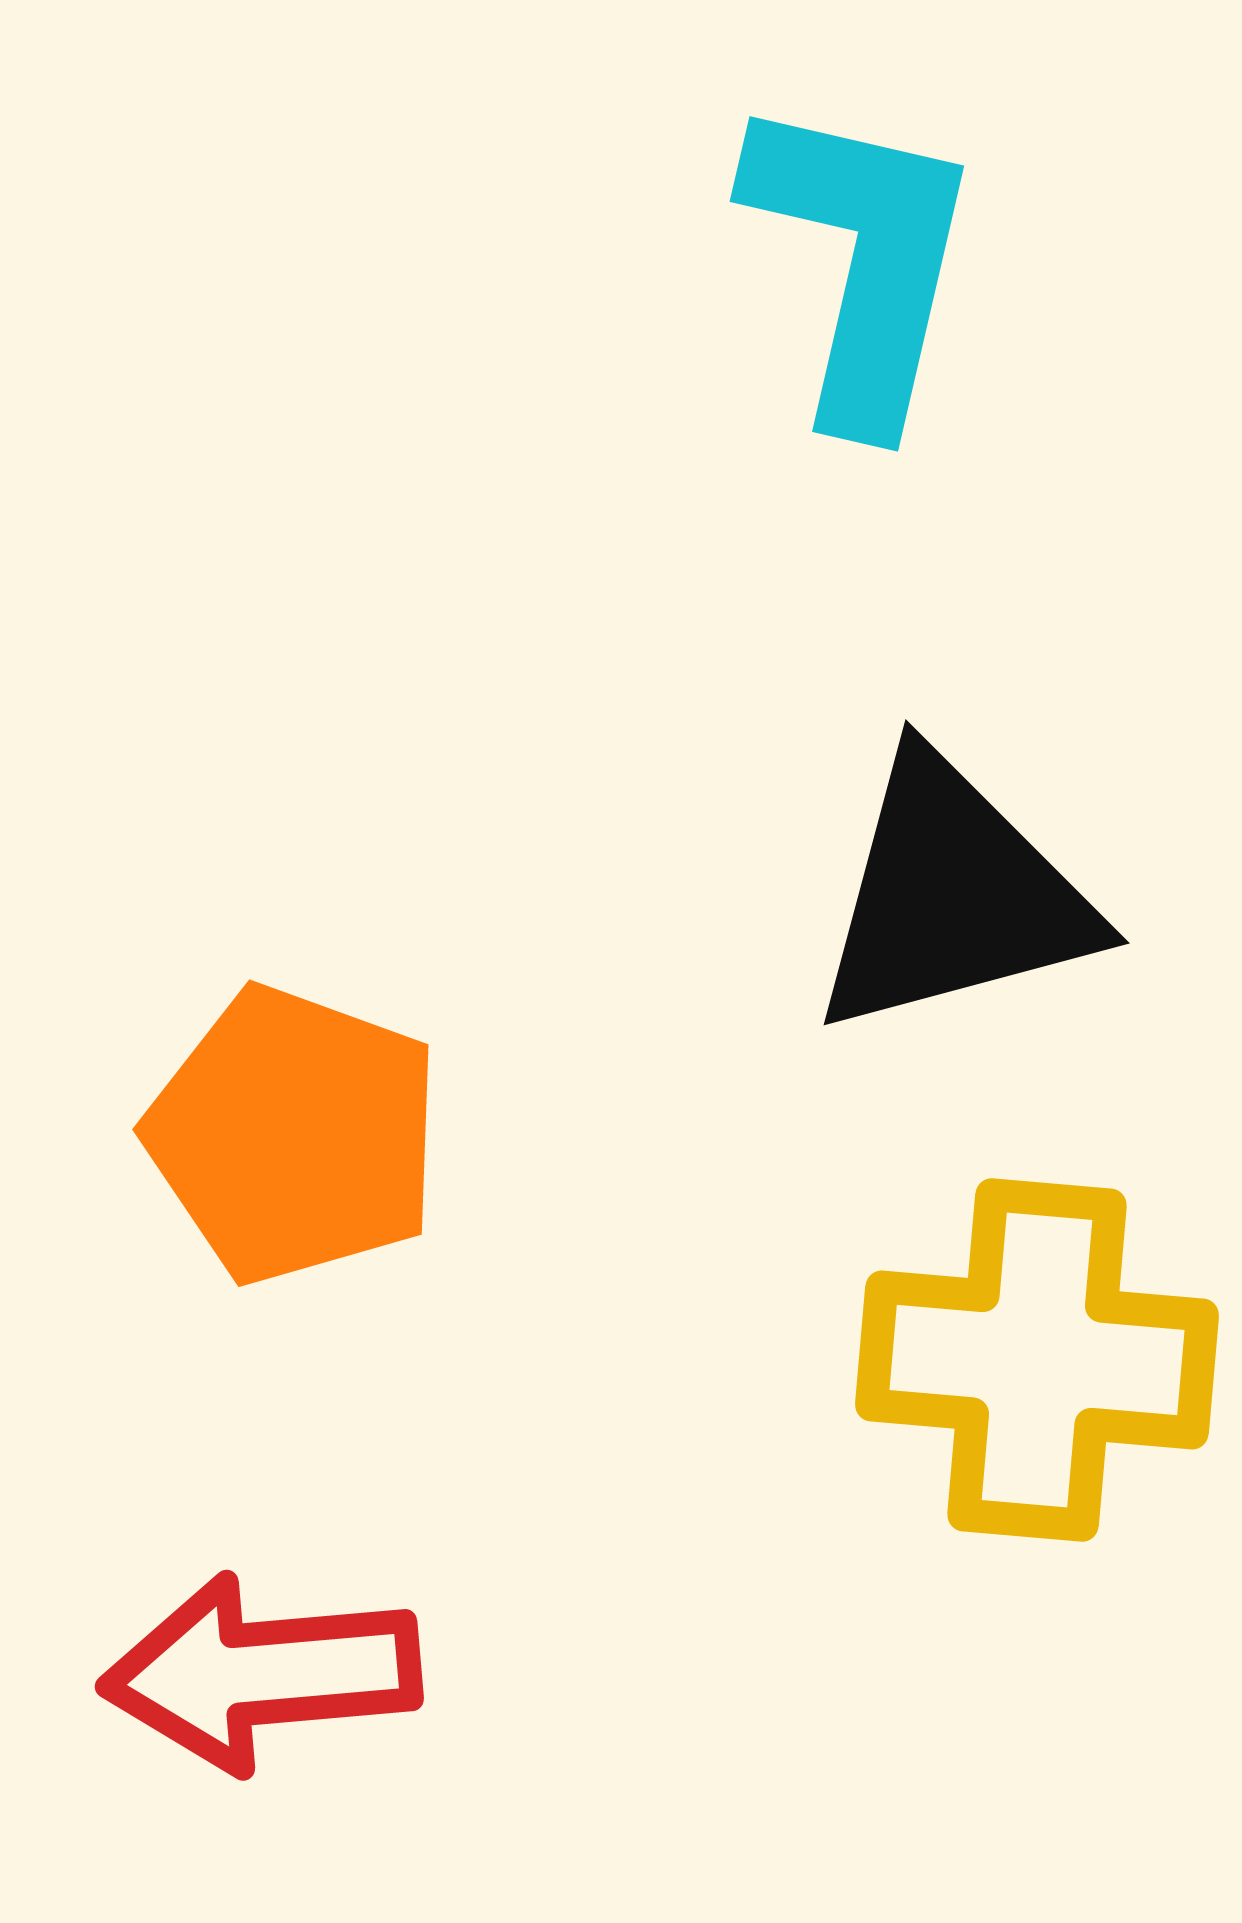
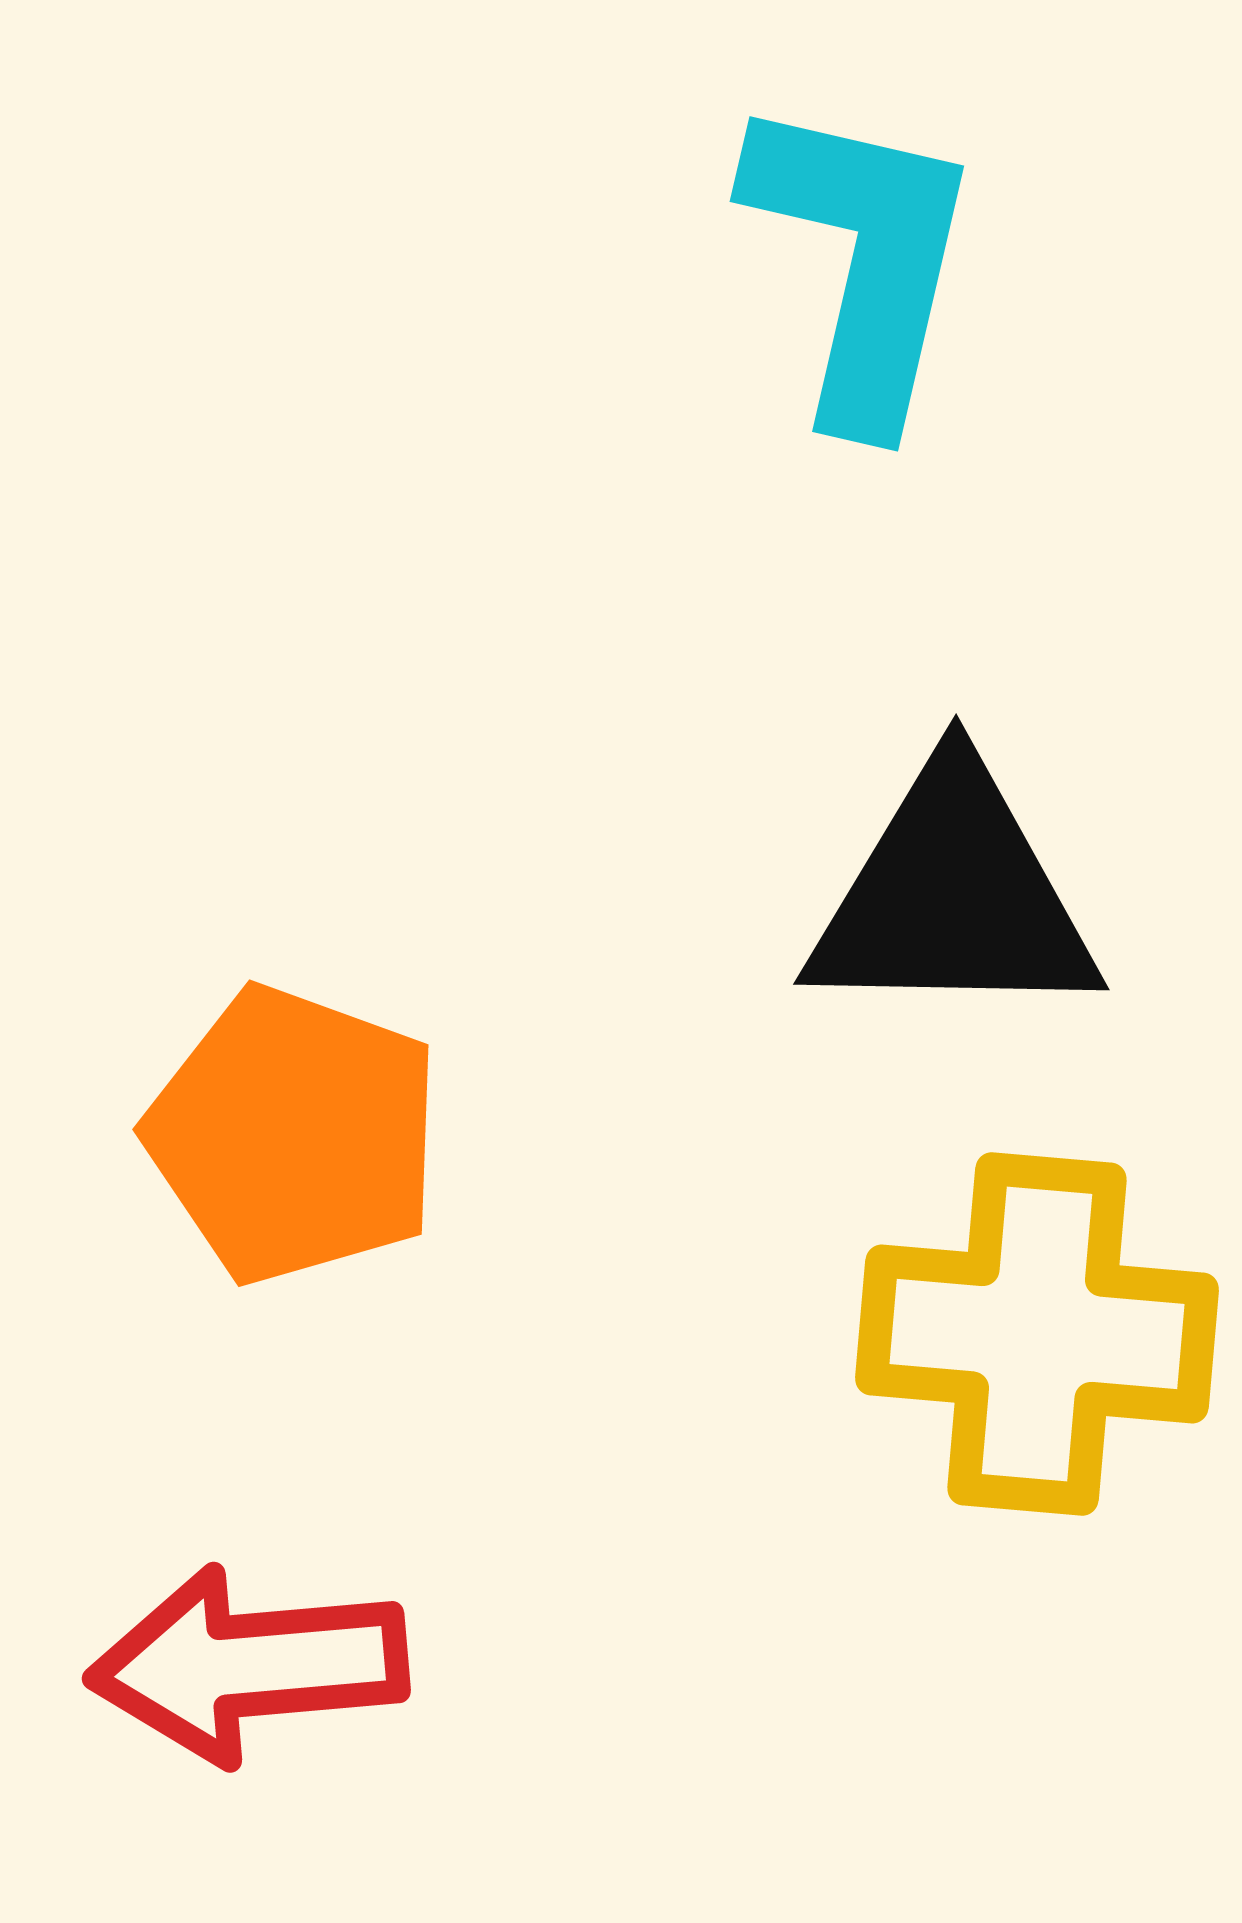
black triangle: rotated 16 degrees clockwise
yellow cross: moved 26 px up
red arrow: moved 13 px left, 8 px up
